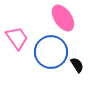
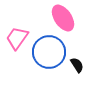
pink trapezoid: rotated 110 degrees counterclockwise
blue circle: moved 2 px left
